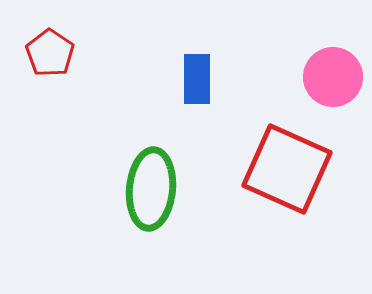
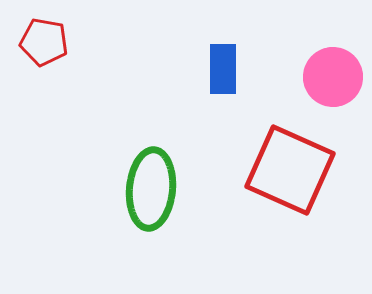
red pentagon: moved 6 px left, 11 px up; rotated 24 degrees counterclockwise
blue rectangle: moved 26 px right, 10 px up
red square: moved 3 px right, 1 px down
